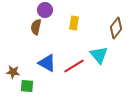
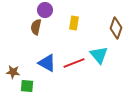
brown diamond: rotated 20 degrees counterclockwise
red line: moved 3 px up; rotated 10 degrees clockwise
